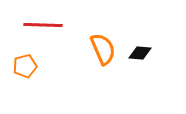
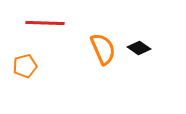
red line: moved 2 px right, 2 px up
black diamond: moved 1 px left, 5 px up; rotated 30 degrees clockwise
